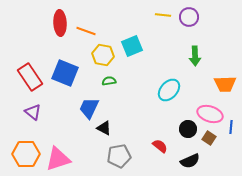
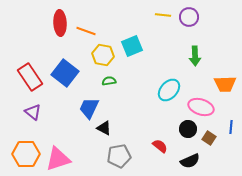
blue square: rotated 16 degrees clockwise
pink ellipse: moved 9 px left, 7 px up
